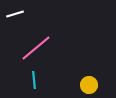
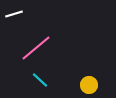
white line: moved 1 px left
cyan line: moved 6 px right; rotated 42 degrees counterclockwise
